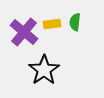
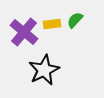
green semicircle: moved 2 px up; rotated 36 degrees clockwise
black star: rotated 8 degrees clockwise
